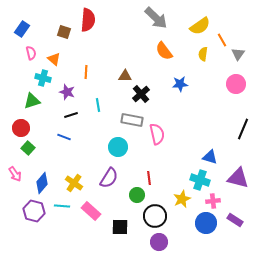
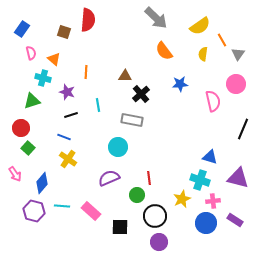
pink semicircle at (157, 134): moved 56 px right, 33 px up
purple semicircle at (109, 178): rotated 145 degrees counterclockwise
yellow cross at (74, 183): moved 6 px left, 24 px up
